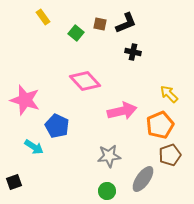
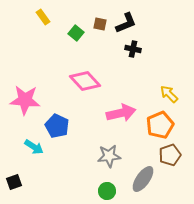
black cross: moved 3 px up
pink star: rotated 12 degrees counterclockwise
pink arrow: moved 1 px left, 2 px down
